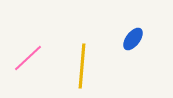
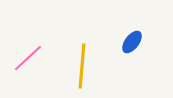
blue ellipse: moved 1 px left, 3 px down
